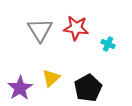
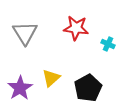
gray triangle: moved 15 px left, 3 px down
